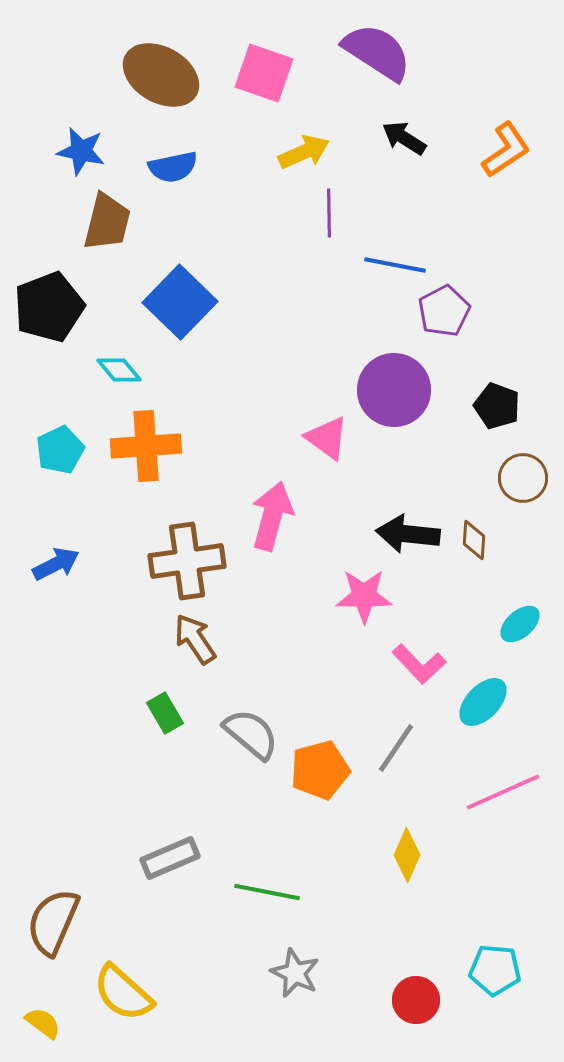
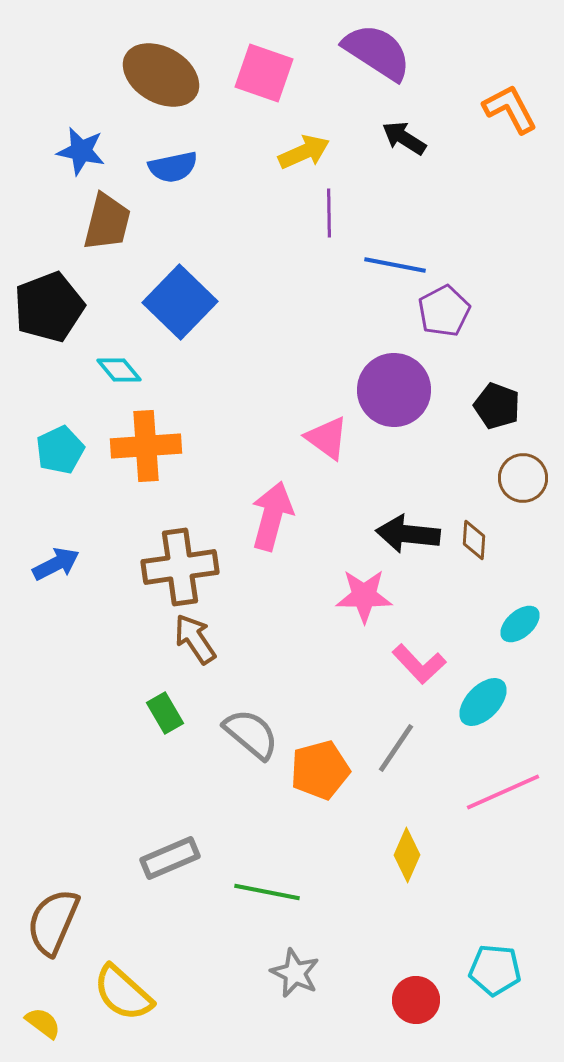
orange L-shape at (506, 150): moved 4 px right, 41 px up; rotated 84 degrees counterclockwise
brown cross at (187, 561): moved 7 px left, 6 px down
